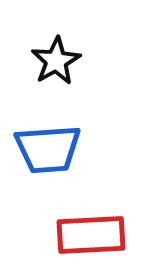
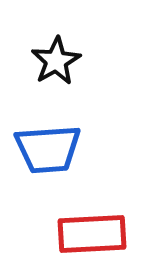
red rectangle: moved 1 px right, 1 px up
